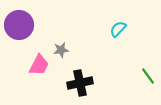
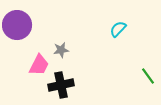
purple circle: moved 2 px left
black cross: moved 19 px left, 2 px down
